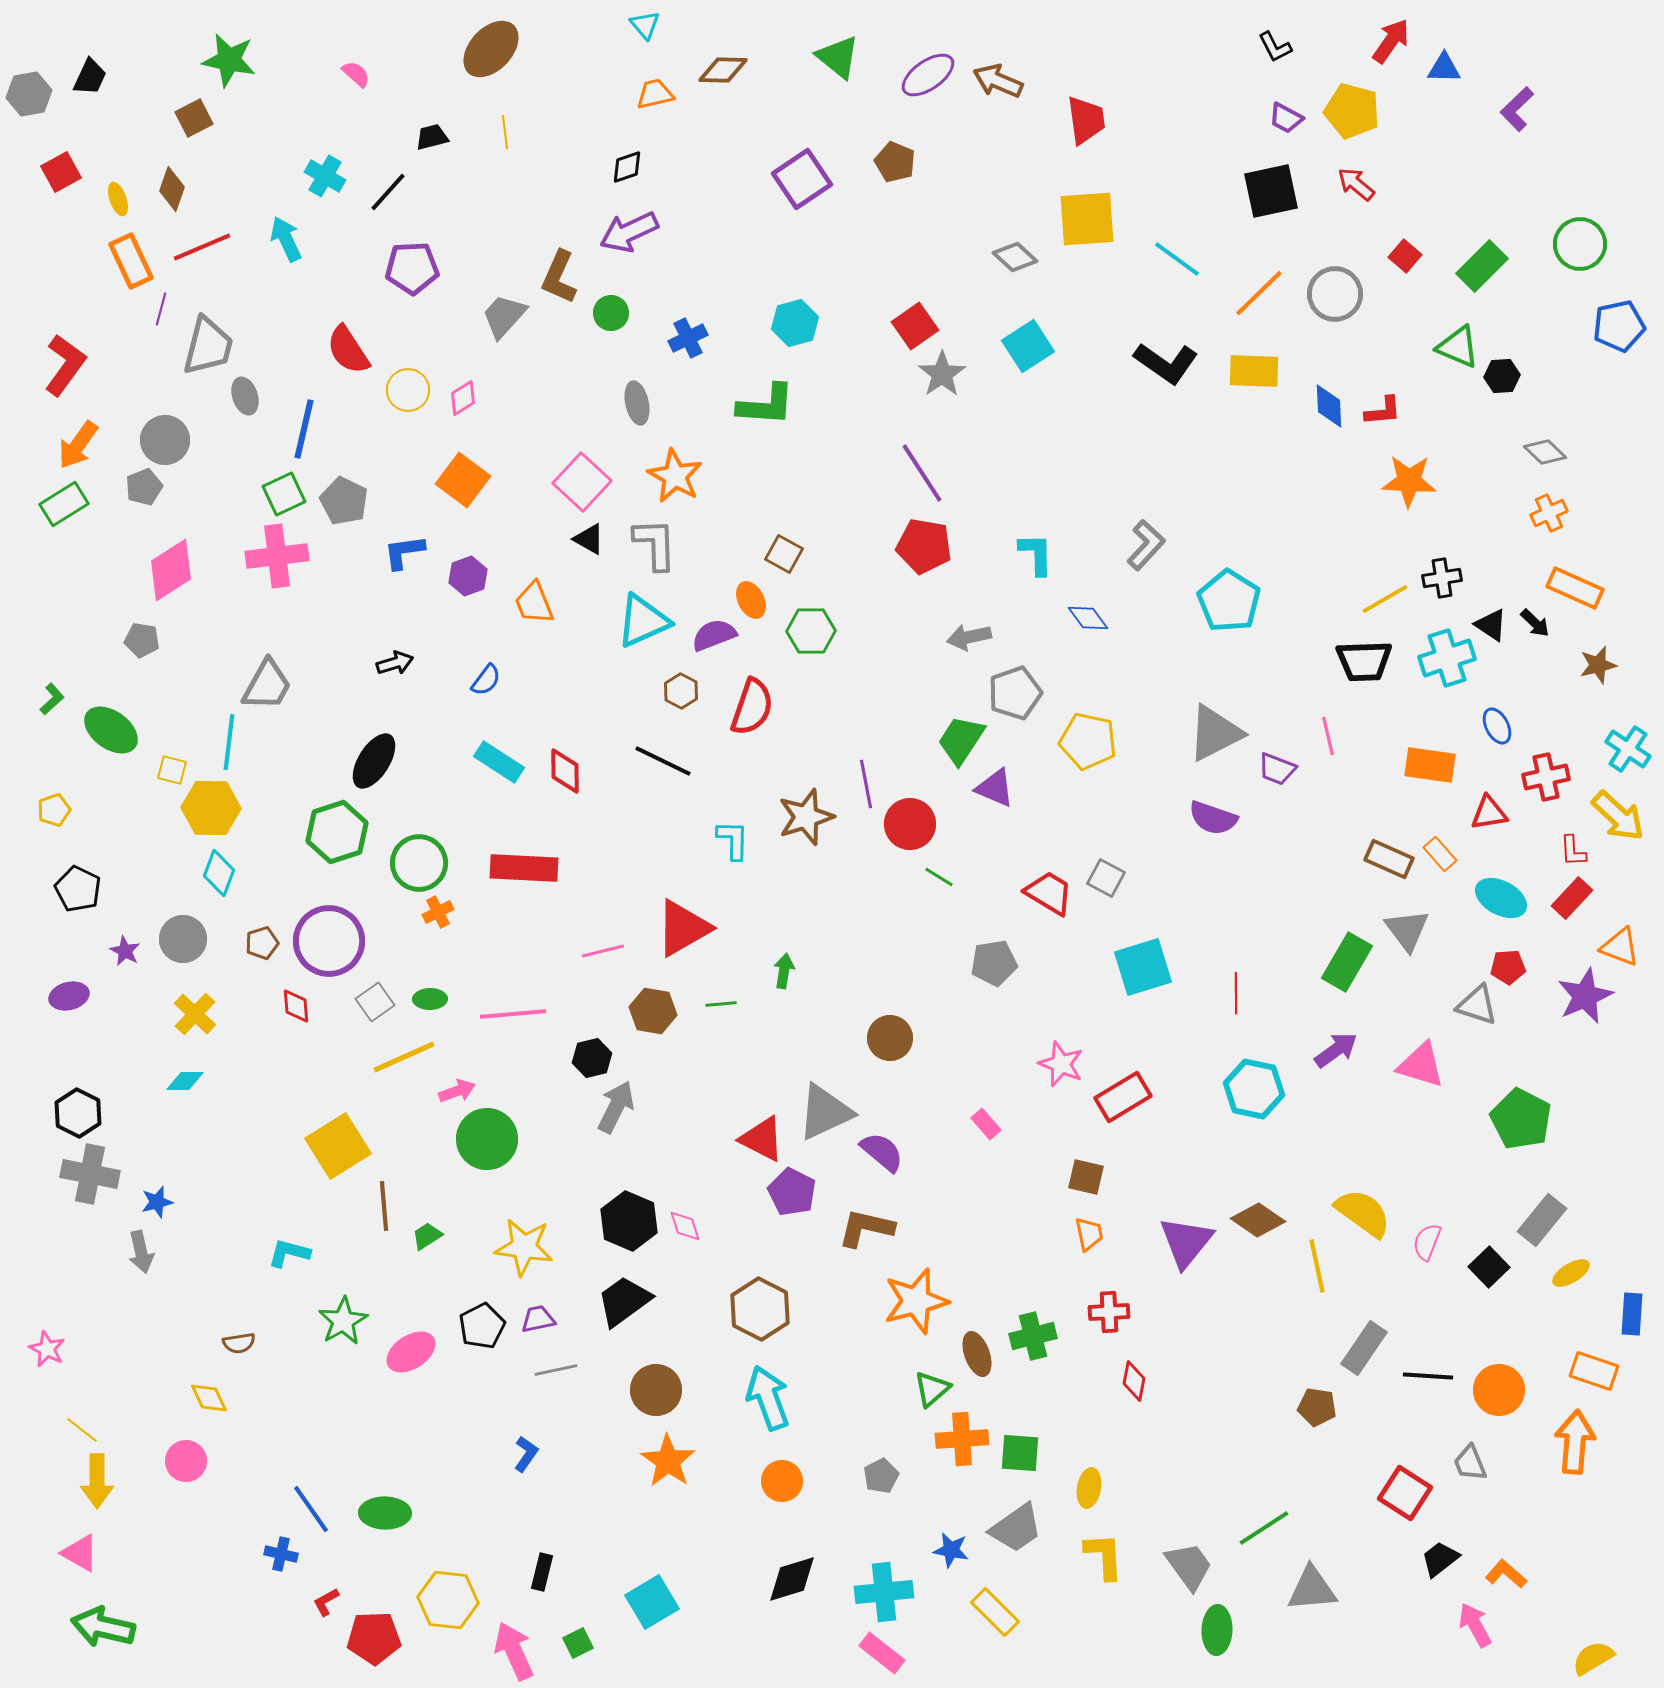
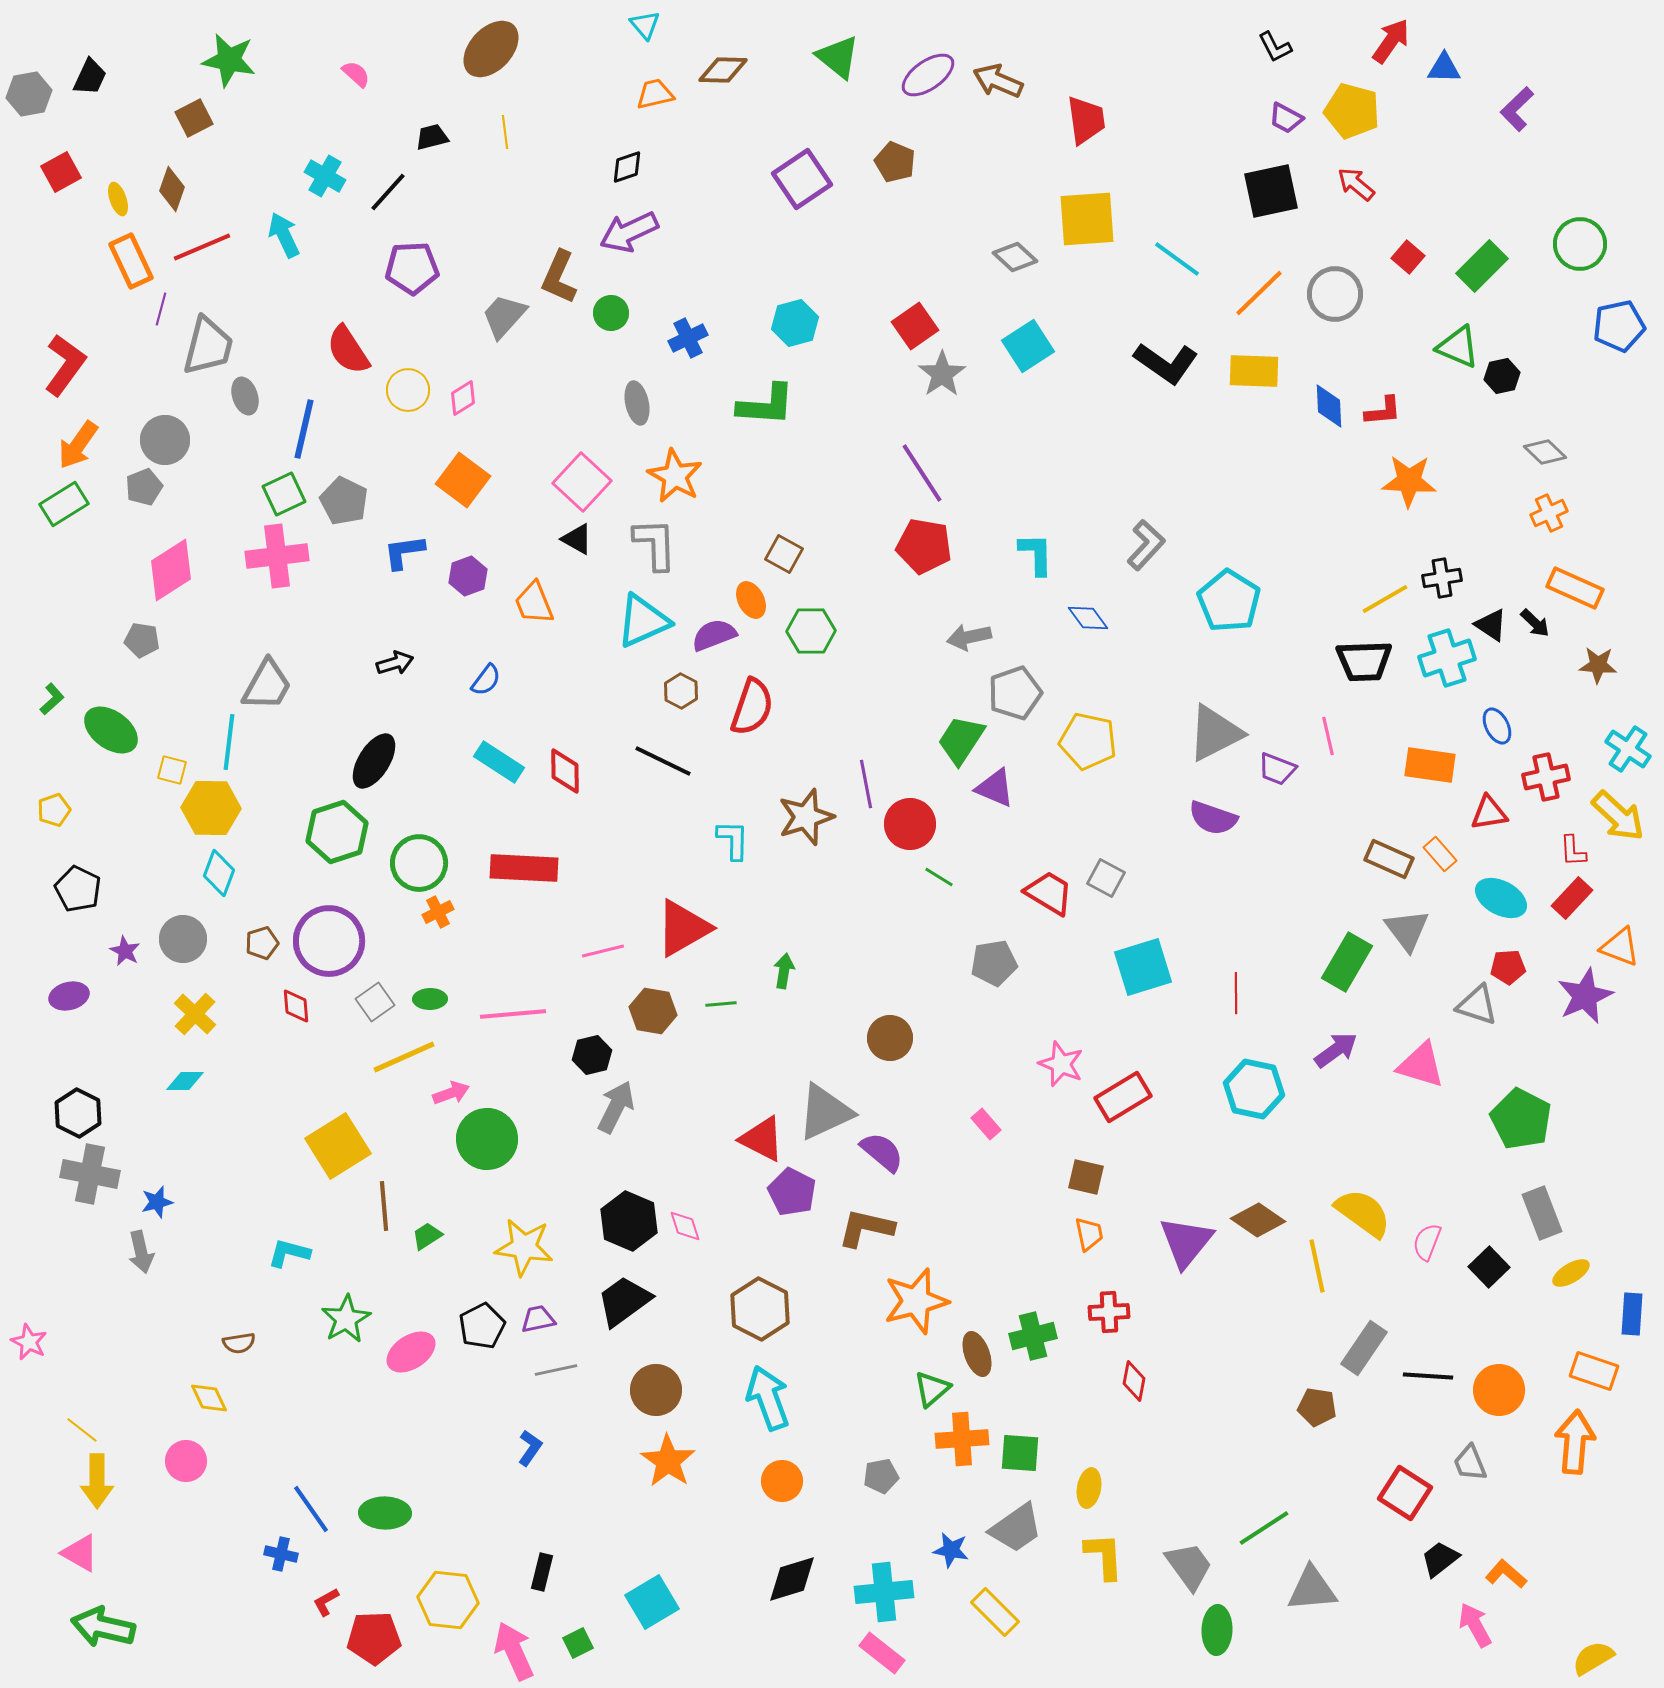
cyan arrow at (286, 239): moved 2 px left, 4 px up
red square at (1405, 256): moved 3 px right, 1 px down
black hexagon at (1502, 376): rotated 8 degrees counterclockwise
black triangle at (589, 539): moved 12 px left
brown star at (1598, 665): rotated 18 degrees clockwise
black hexagon at (592, 1058): moved 3 px up
pink arrow at (457, 1091): moved 6 px left, 2 px down
gray rectangle at (1542, 1220): moved 7 px up; rotated 60 degrees counterclockwise
green star at (343, 1321): moved 3 px right, 2 px up
pink star at (47, 1349): moved 18 px left, 7 px up
blue L-shape at (526, 1454): moved 4 px right, 6 px up
gray pentagon at (881, 1476): rotated 16 degrees clockwise
